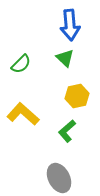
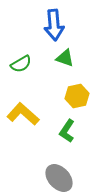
blue arrow: moved 16 px left
green triangle: rotated 24 degrees counterclockwise
green semicircle: rotated 15 degrees clockwise
green L-shape: rotated 15 degrees counterclockwise
gray ellipse: rotated 16 degrees counterclockwise
